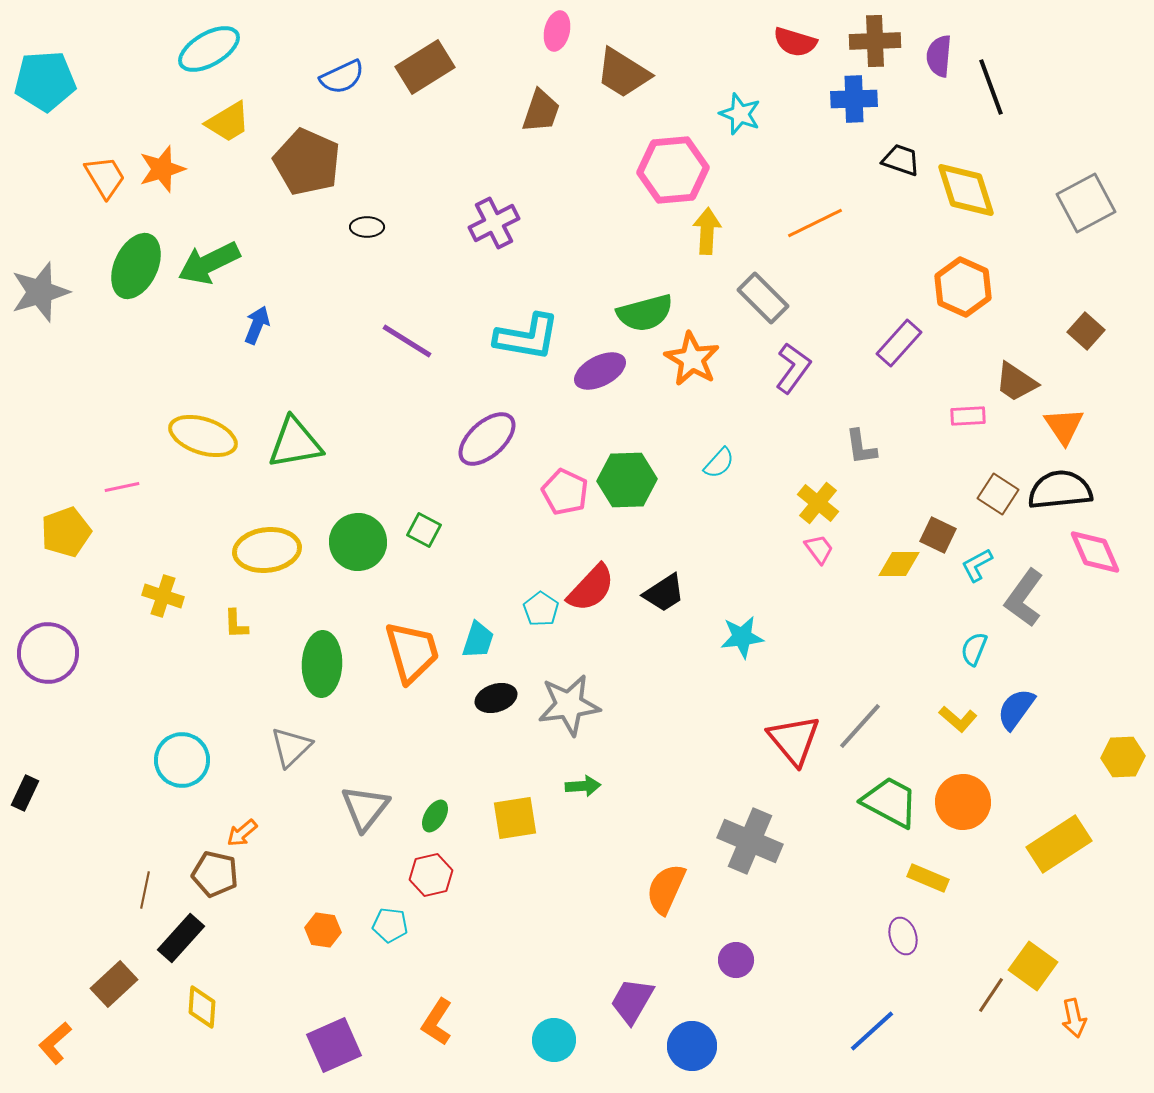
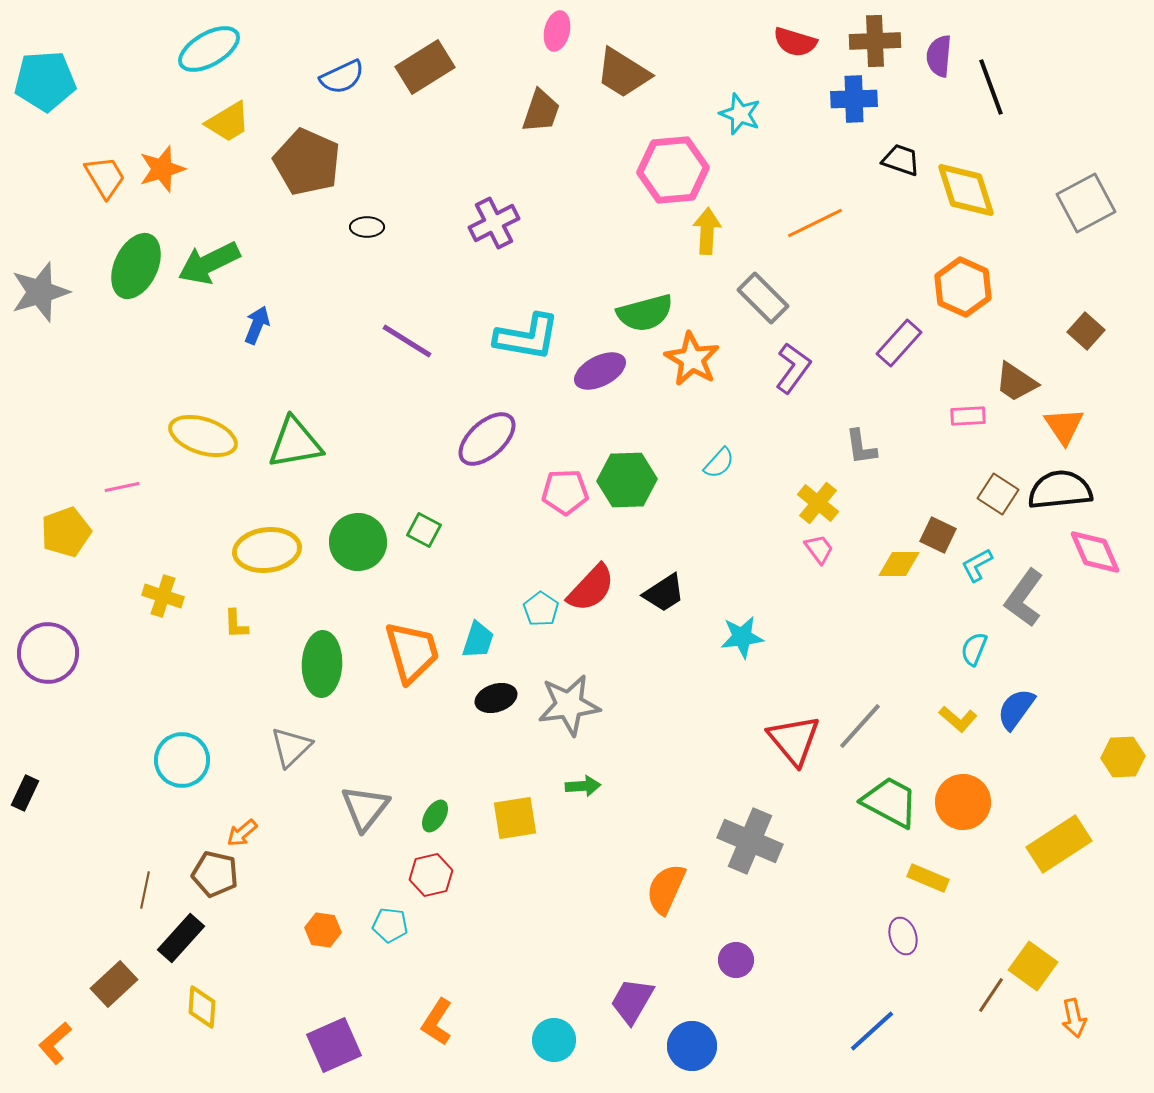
pink pentagon at (565, 492): rotated 27 degrees counterclockwise
